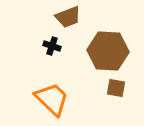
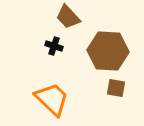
brown trapezoid: rotated 68 degrees clockwise
black cross: moved 2 px right
